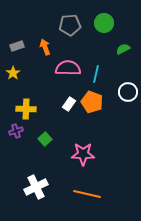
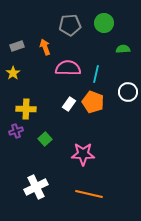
green semicircle: rotated 24 degrees clockwise
orange pentagon: moved 1 px right
orange line: moved 2 px right
